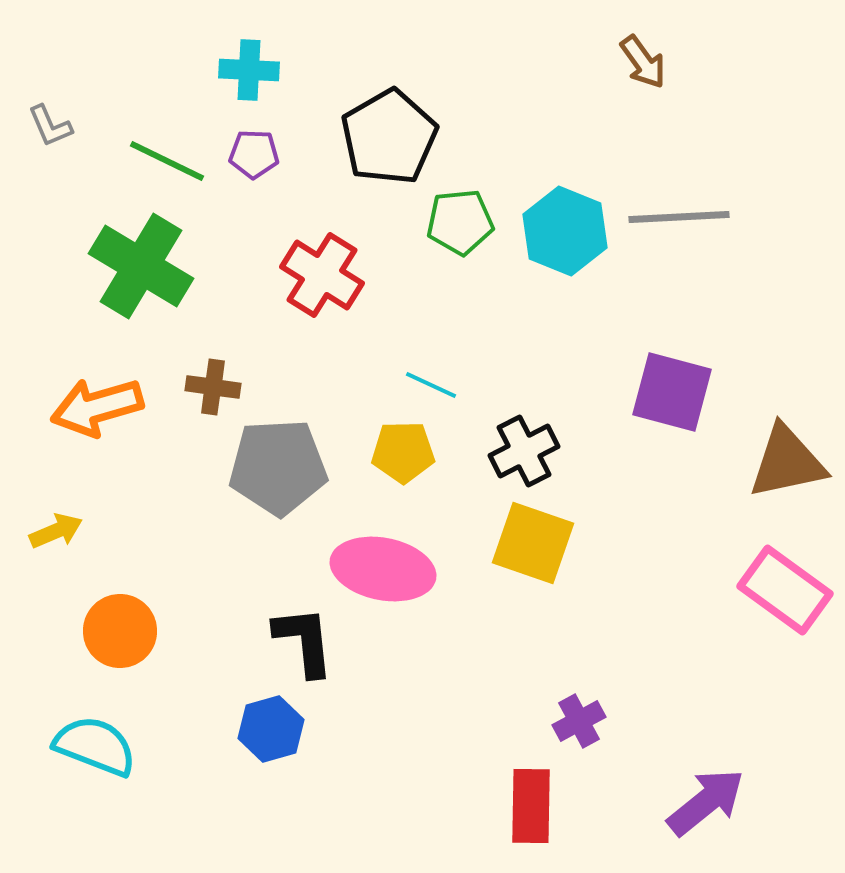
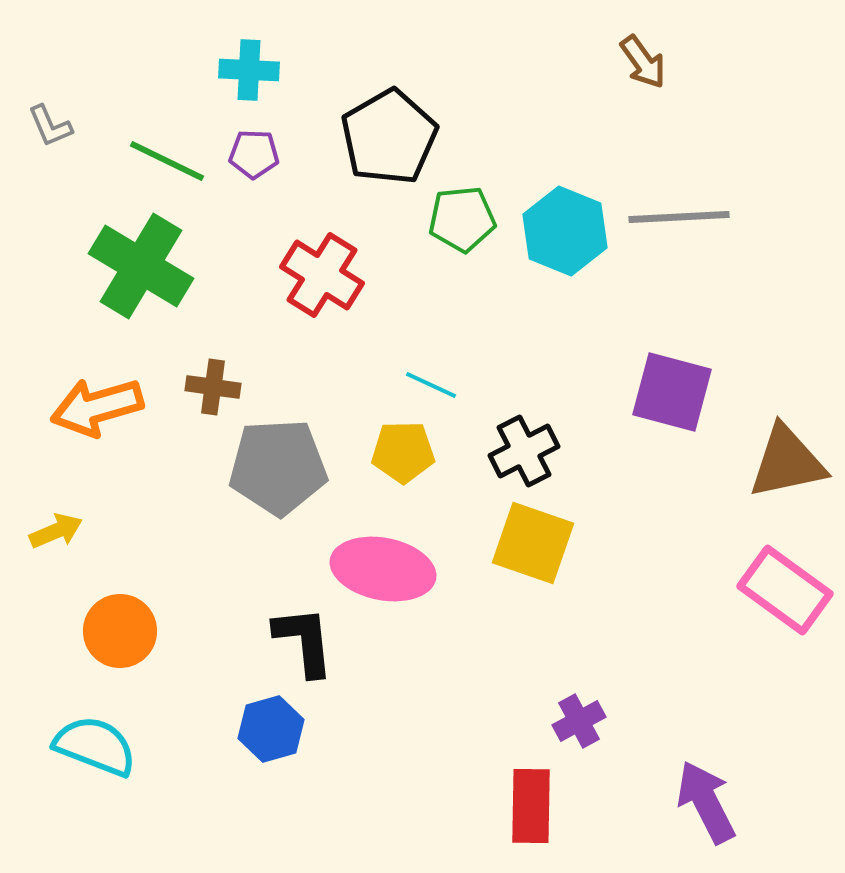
green pentagon: moved 2 px right, 3 px up
purple arrow: rotated 78 degrees counterclockwise
